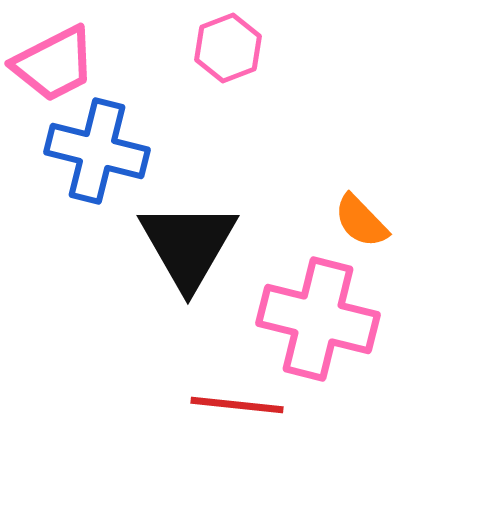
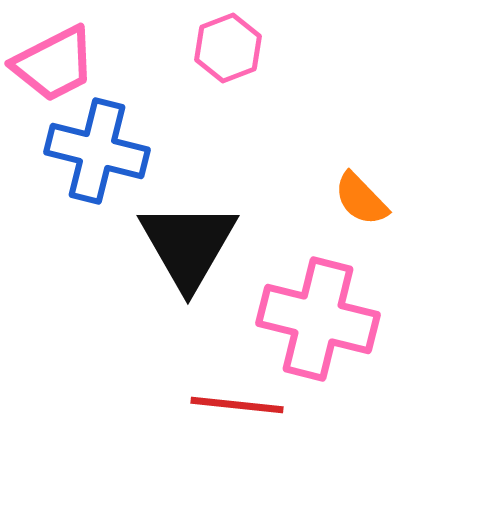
orange semicircle: moved 22 px up
